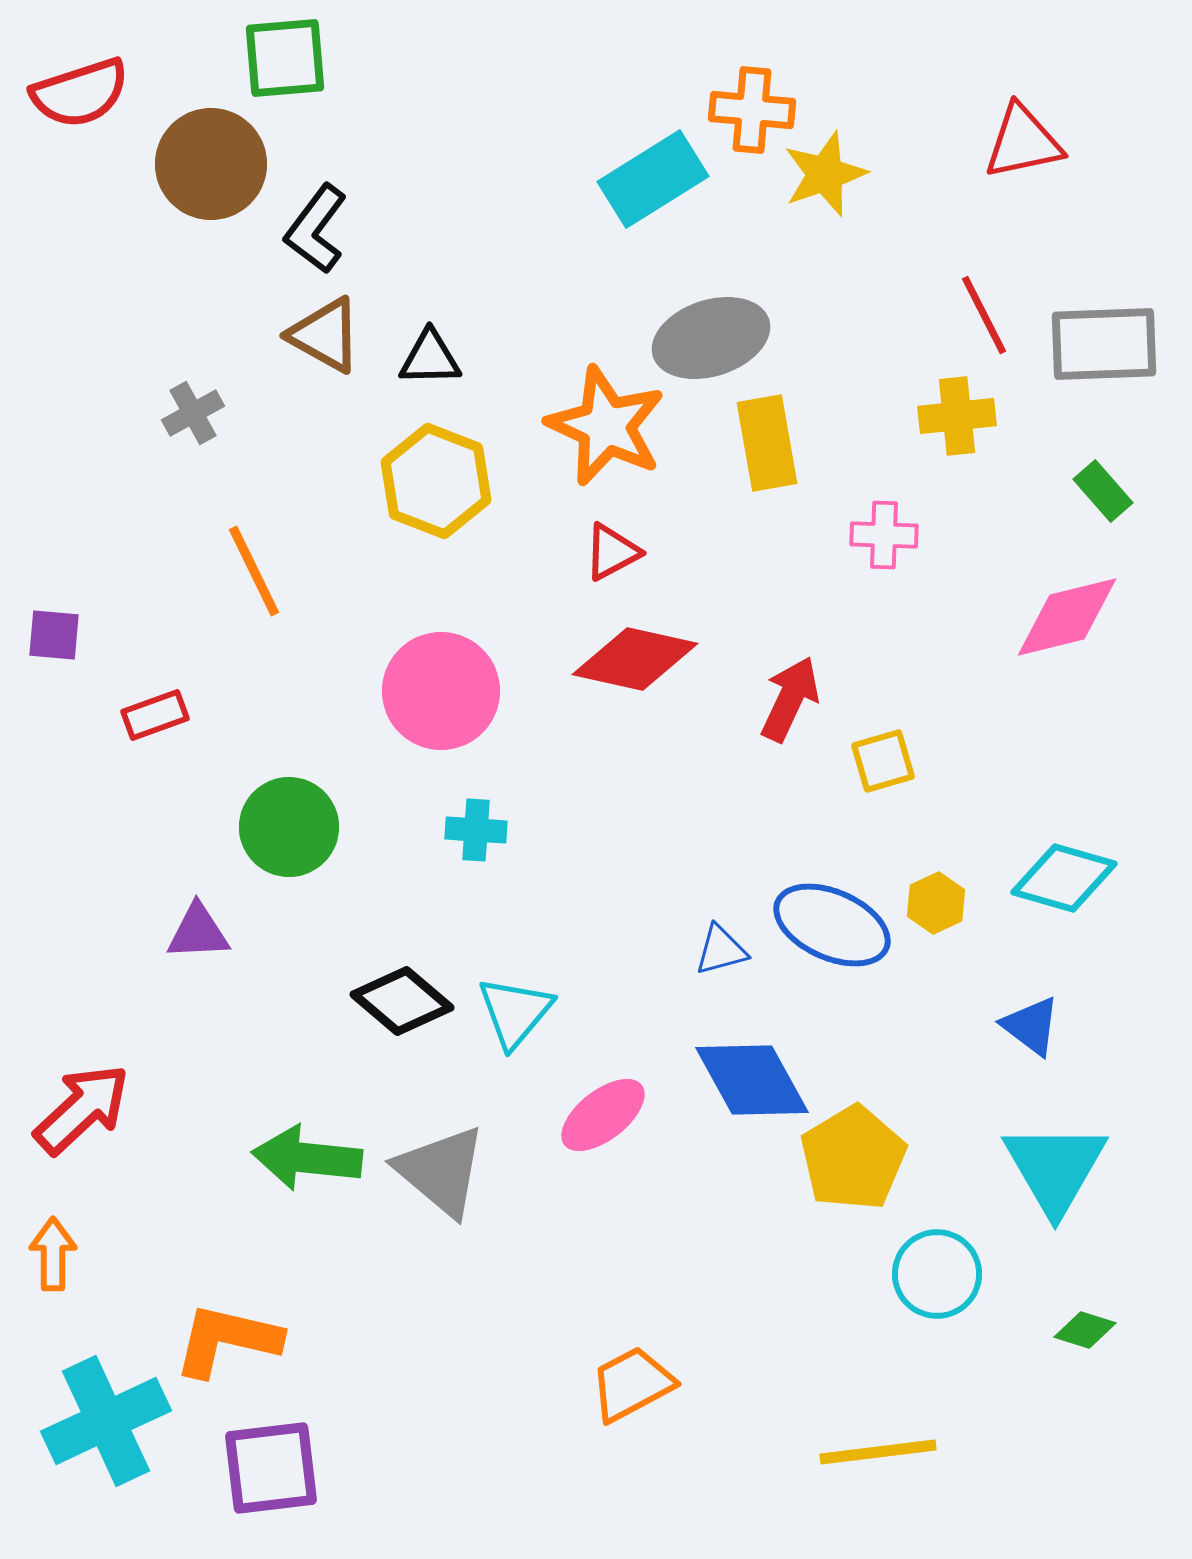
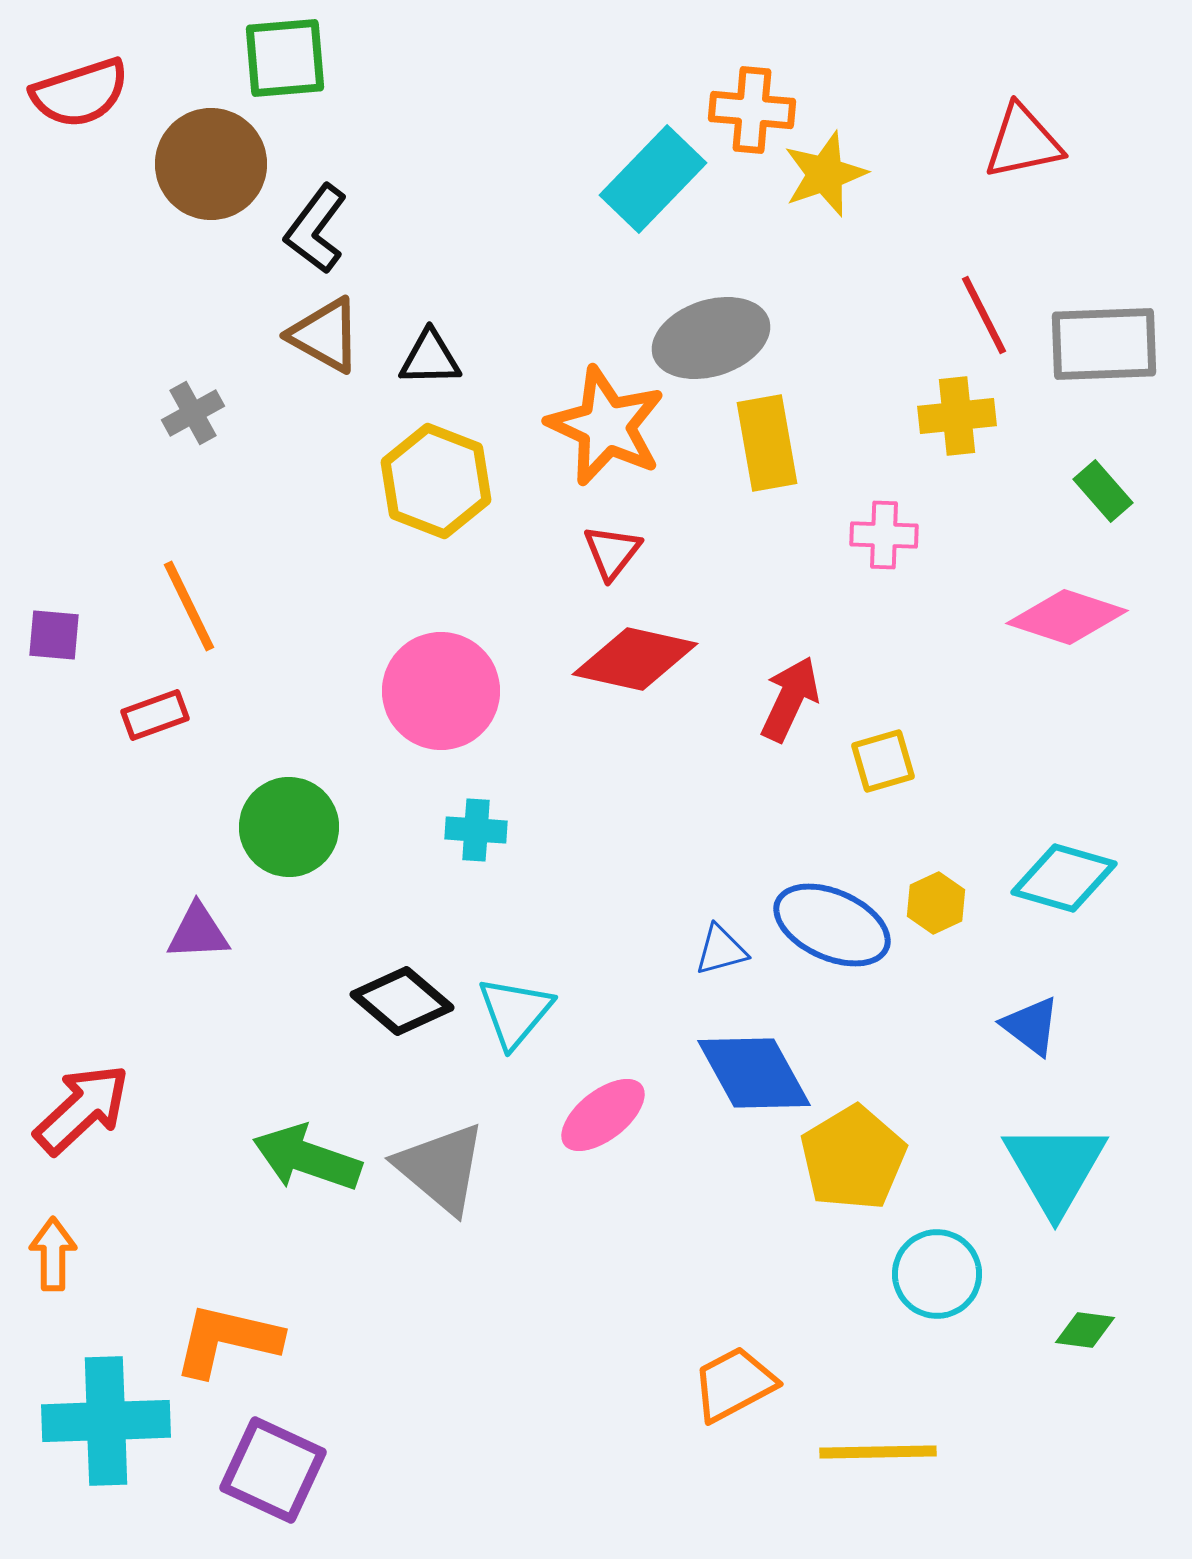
cyan rectangle at (653, 179): rotated 14 degrees counterclockwise
red triangle at (612, 552): rotated 24 degrees counterclockwise
orange line at (254, 571): moved 65 px left, 35 px down
pink diamond at (1067, 617): rotated 32 degrees clockwise
blue diamond at (752, 1080): moved 2 px right, 7 px up
green arrow at (307, 1158): rotated 13 degrees clockwise
gray triangle at (441, 1171): moved 3 px up
green diamond at (1085, 1330): rotated 10 degrees counterclockwise
orange trapezoid at (632, 1384): moved 102 px right
cyan cross at (106, 1421): rotated 23 degrees clockwise
yellow line at (878, 1452): rotated 6 degrees clockwise
purple square at (271, 1468): moved 2 px right, 2 px down; rotated 32 degrees clockwise
